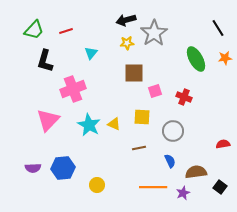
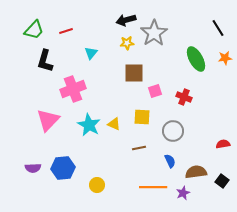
black square: moved 2 px right, 6 px up
